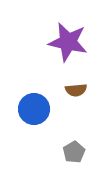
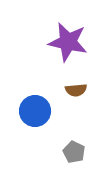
blue circle: moved 1 px right, 2 px down
gray pentagon: rotated 15 degrees counterclockwise
